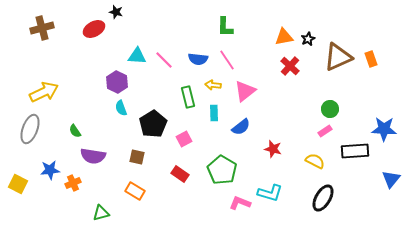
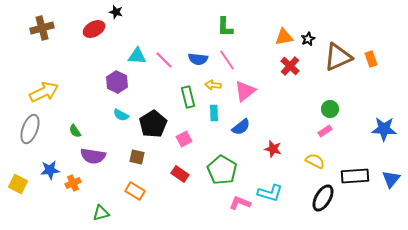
cyan semicircle at (121, 108): moved 7 px down; rotated 42 degrees counterclockwise
black rectangle at (355, 151): moved 25 px down
